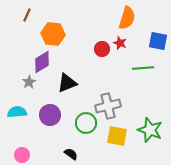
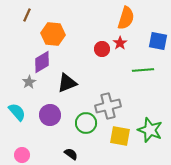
orange semicircle: moved 1 px left
red star: rotated 16 degrees clockwise
green line: moved 2 px down
cyan semicircle: rotated 54 degrees clockwise
yellow square: moved 3 px right
